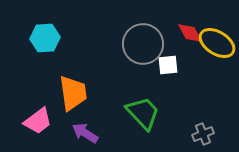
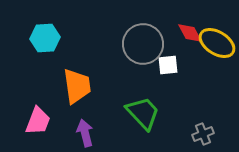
orange trapezoid: moved 4 px right, 7 px up
pink trapezoid: rotated 32 degrees counterclockwise
purple arrow: rotated 44 degrees clockwise
